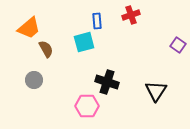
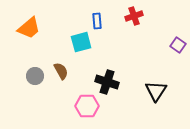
red cross: moved 3 px right, 1 px down
cyan square: moved 3 px left
brown semicircle: moved 15 px right, 22 px down
gray circle: moved 1 px right, 4 px up
